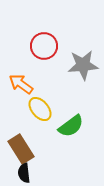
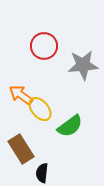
orange arrow: moved 11 px down
green semicircle: moved 1 px left
black semicircle: moved 18 px right; rotated 12 degrees clockwise
